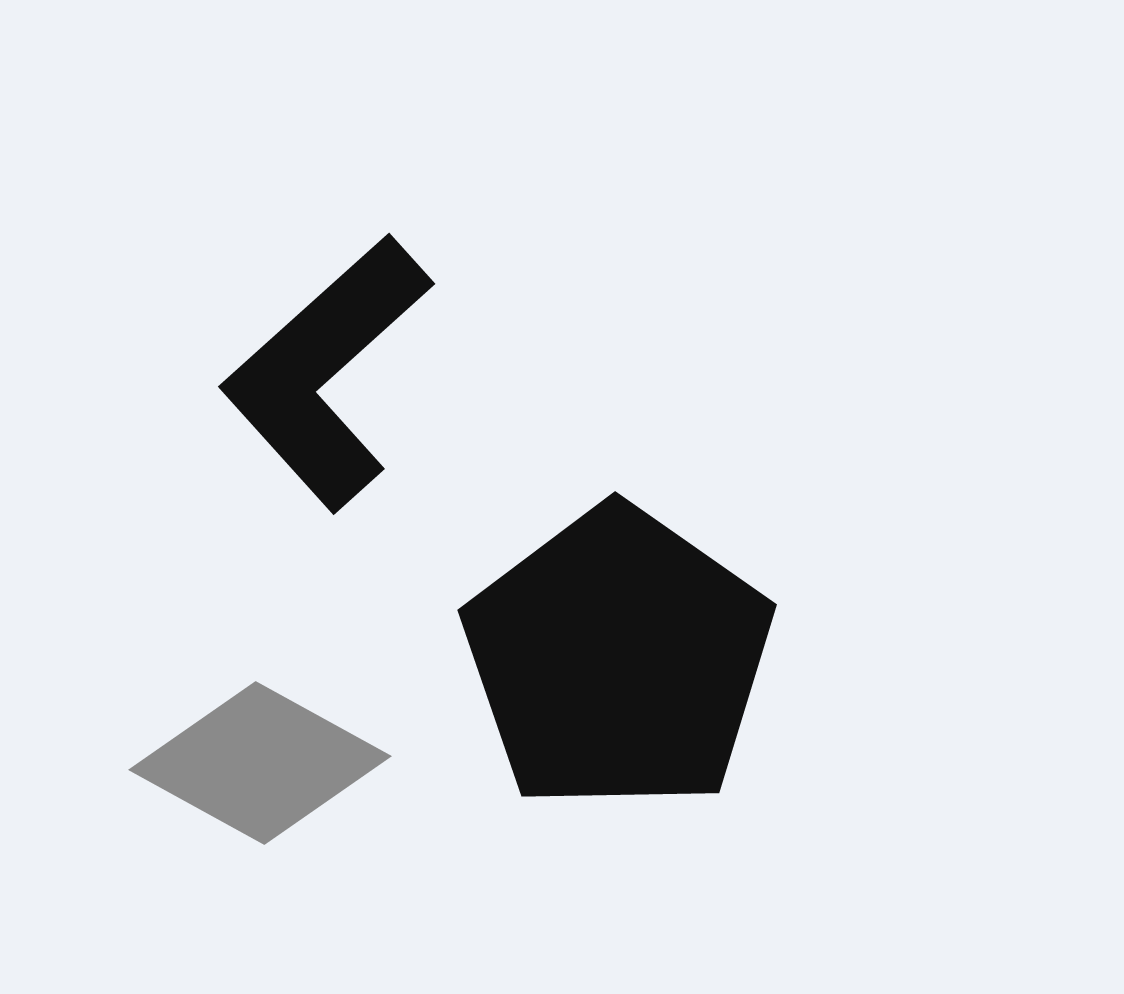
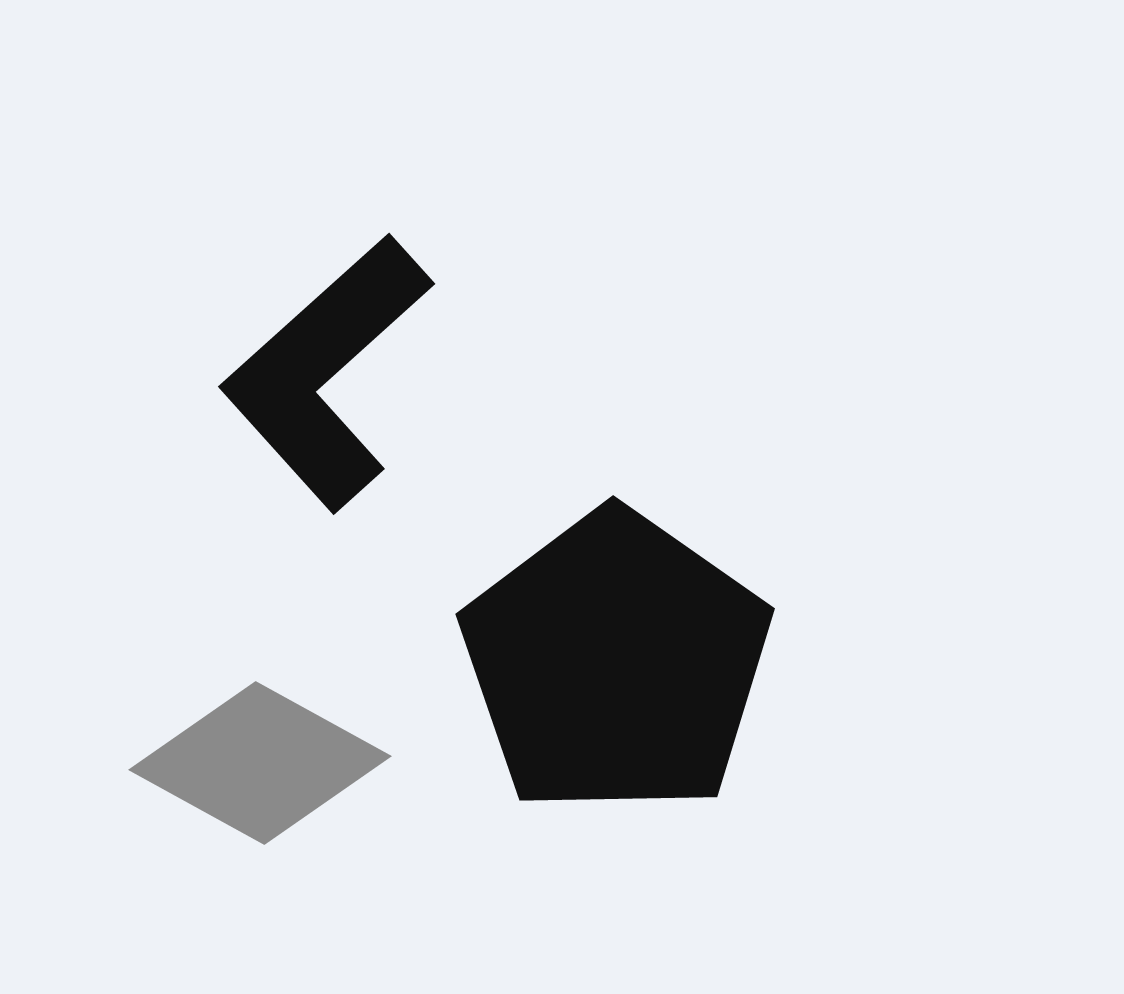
black pentagon: moved 2 px left, 4 px down
